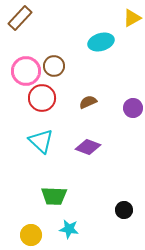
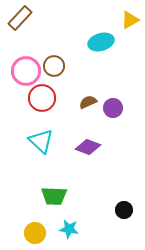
yellow triangle: moved 2 px left, 2 px down
purple circle: moved 20 px left
yellow circle: moved 4 px right, 2 px up
